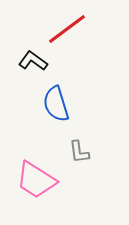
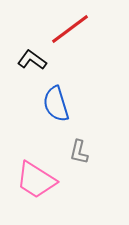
red line: moved 3 px right
black L-shape: moved 1 px left, 1 px up
gray L-shape: rotated 20 degrees clockwise
